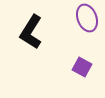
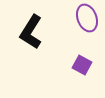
purple square: moved 2 px up
